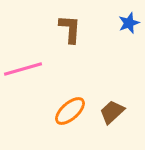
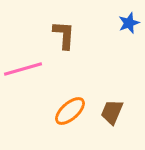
brown L-shape: moved 6 px left, 6 px down
brown trapezoid: rotated 24 degrees counterclockwise
